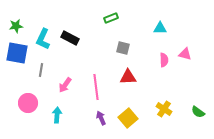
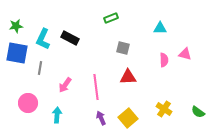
gray line: moved 1 px left, 2 px up
